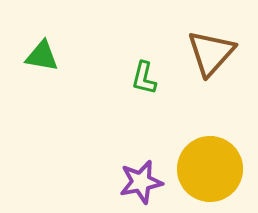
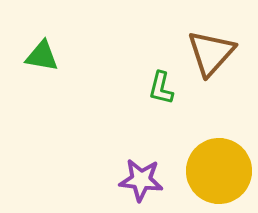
green L-shape: moved 17 px right, 10 px down
yellow circle: moved 9 px right, 2 px down
purple star: moved 2 px up; rotated 18 degrees clockwise
